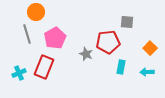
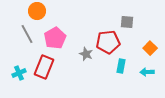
orange circle: moved 1 px right, 1 px up
gray line: rotated 12 degrees counterclockwise
cyan rectangle: moved 1 px up
